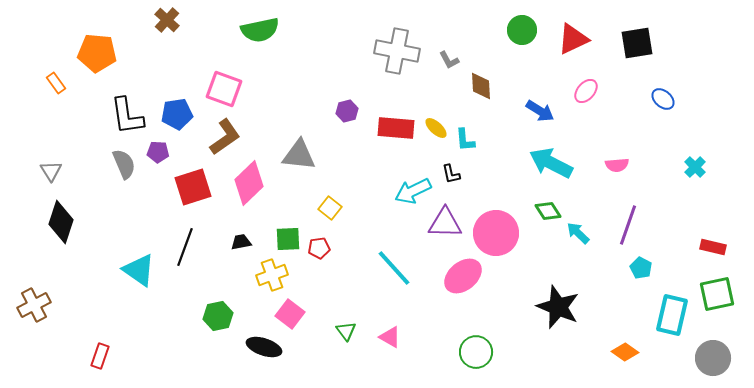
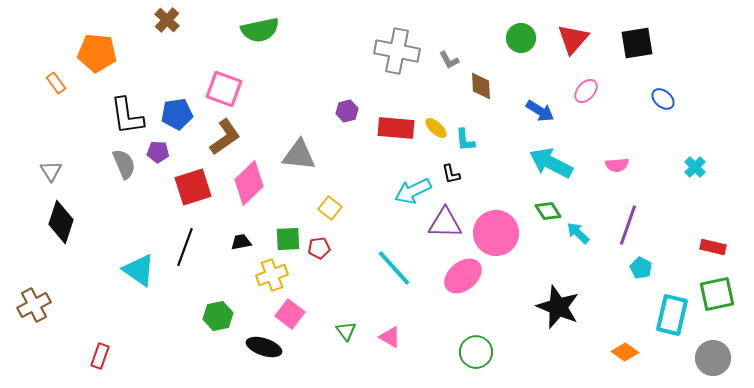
green circle at (522, 30): moved 1 px left, 8 px down
red triangle at (573, 39): rotated 24 degrees counterclockwise
